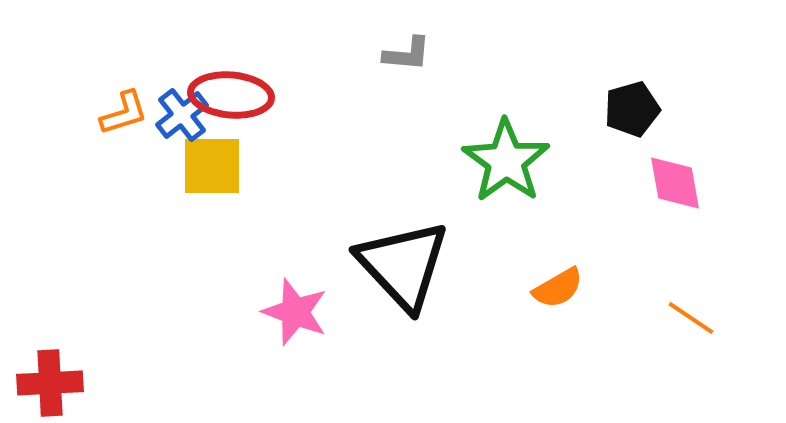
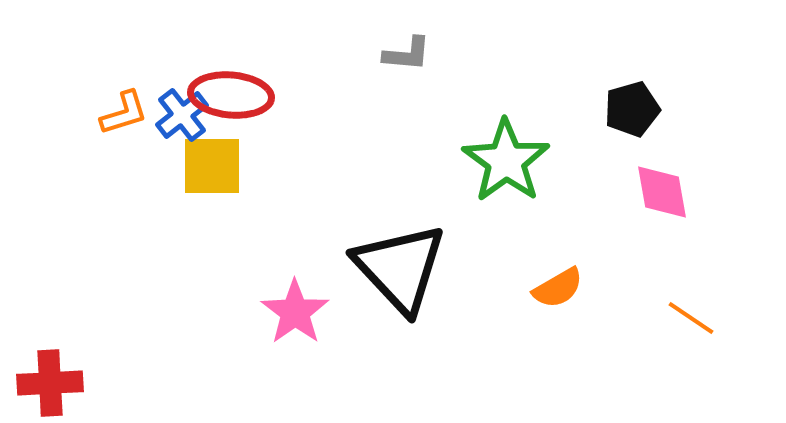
pink diamond: moved 13 px left, 9 px down
black triangle: moved 3 px left, 3 px down
pink star: rotated 16 degrees clockwise
